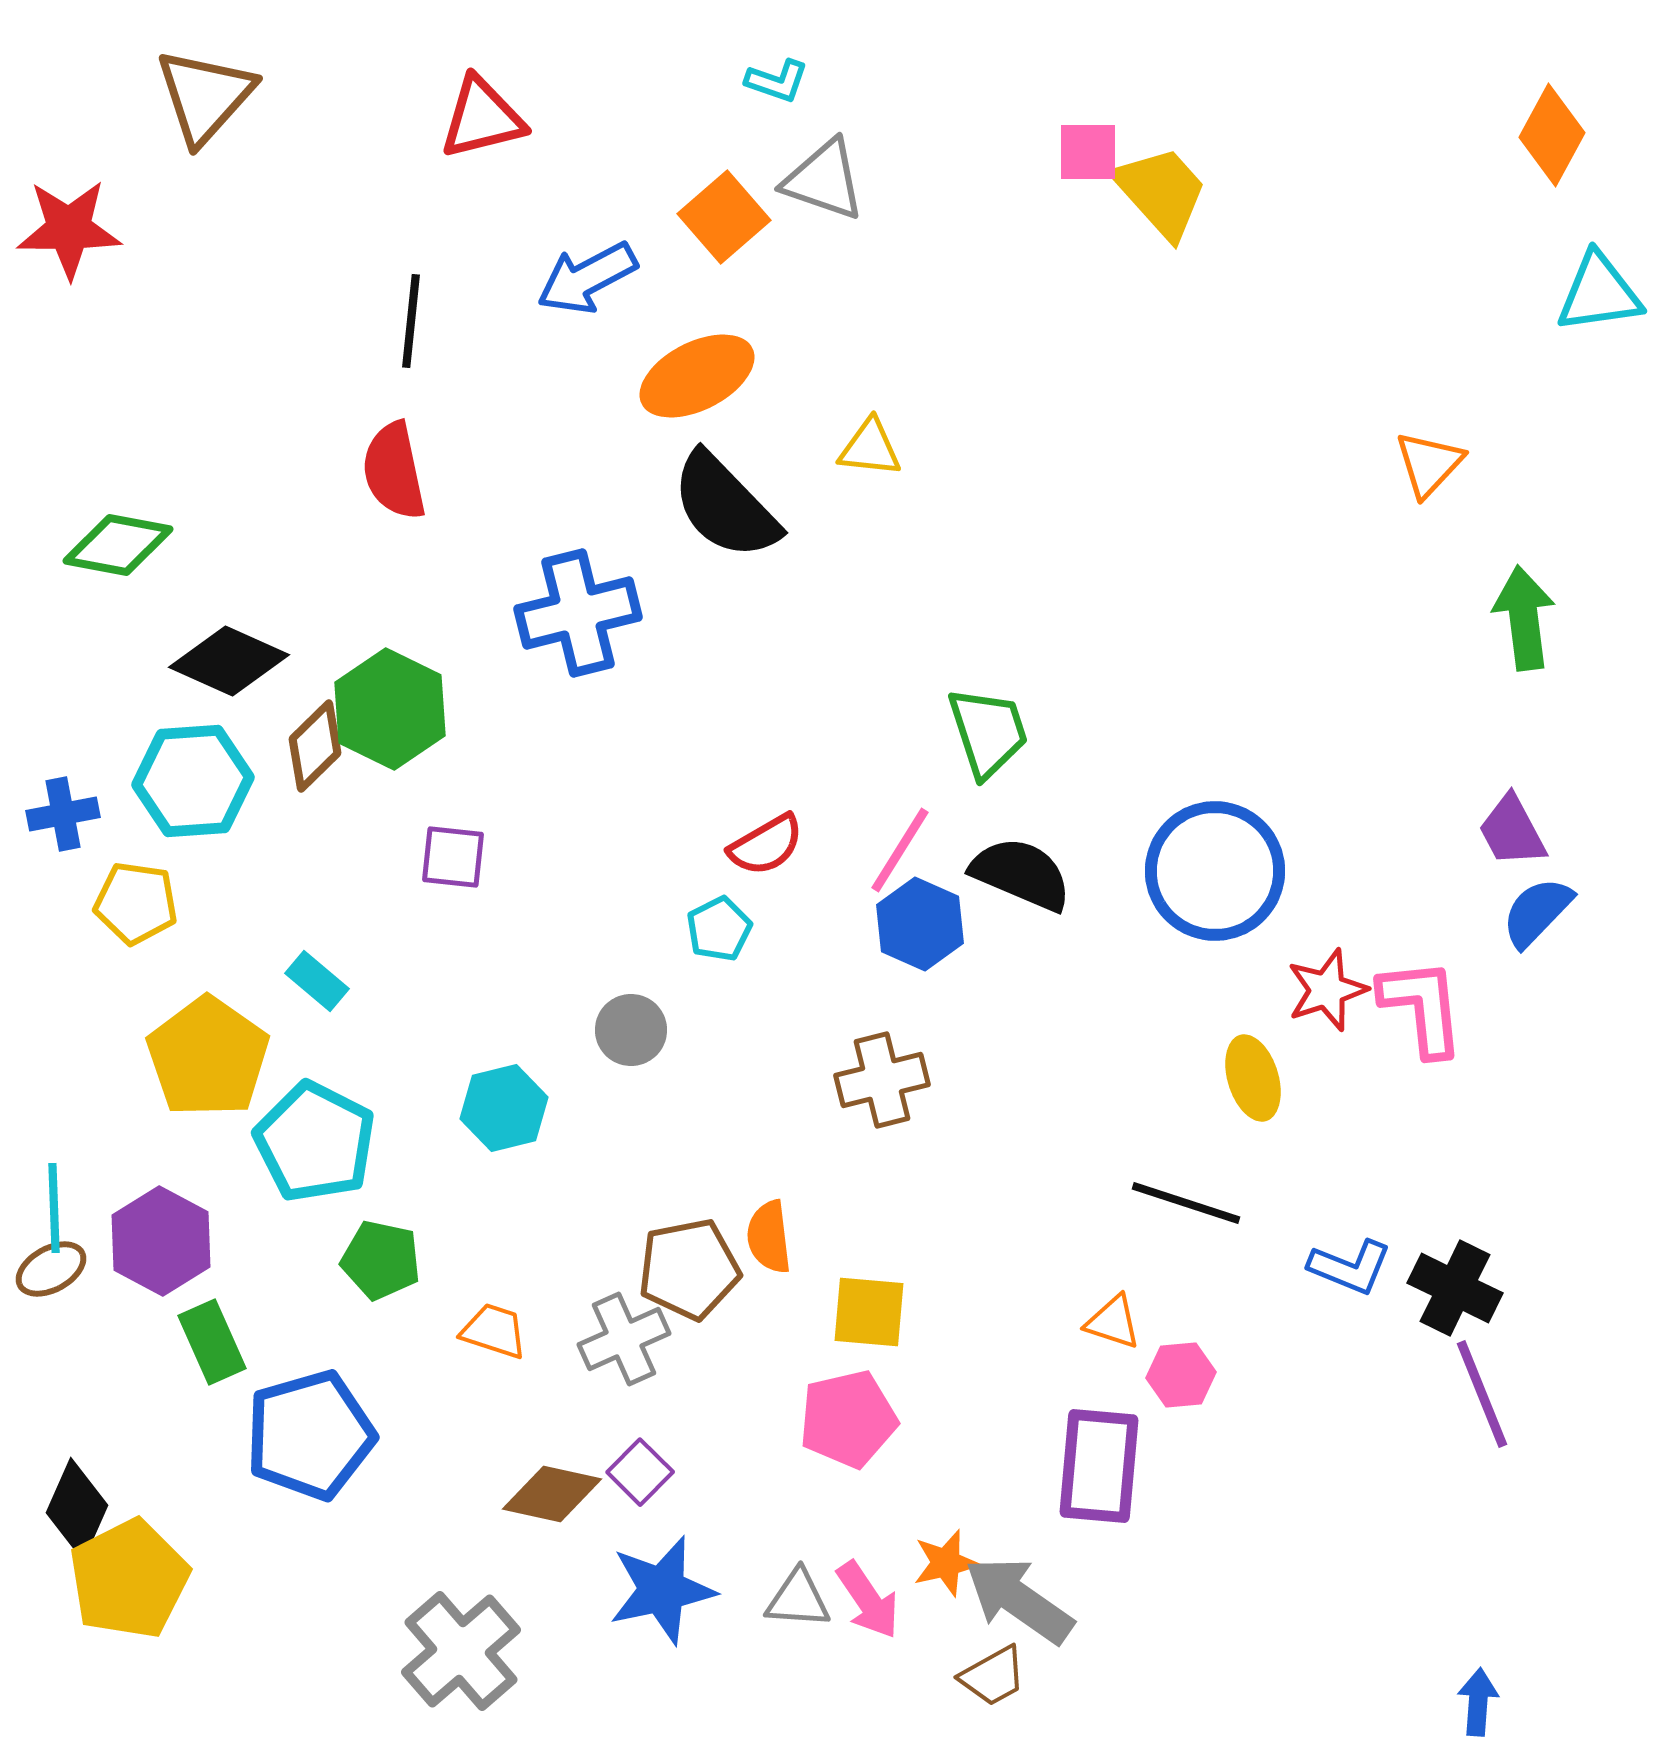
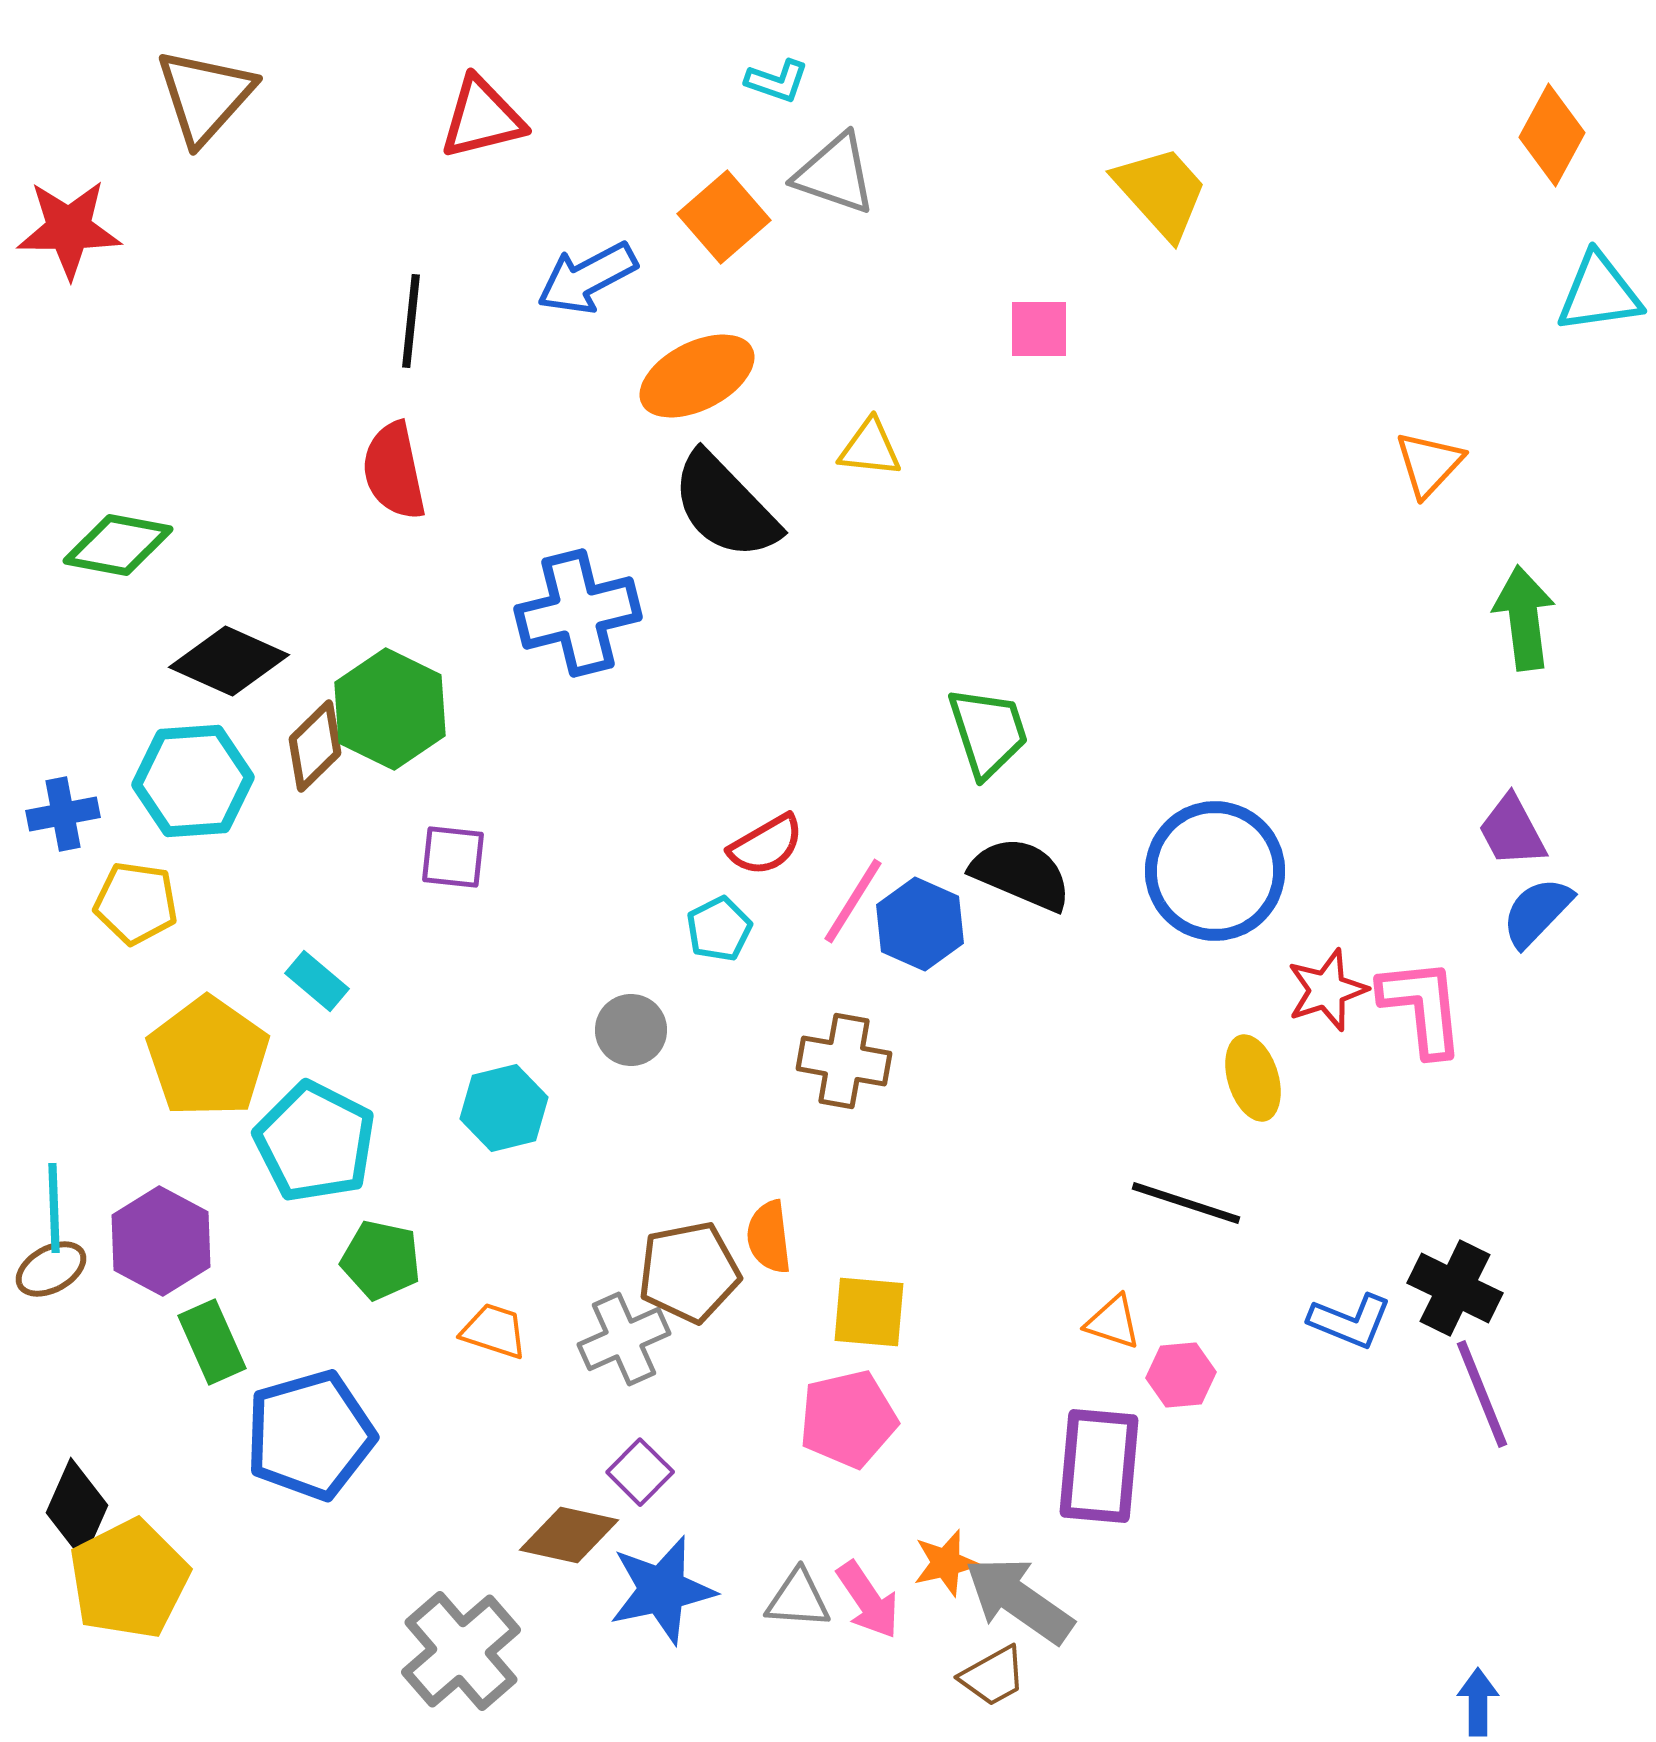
pink square at (1088, 152): moved 49 px left, 177 px down
gray triangle at (824, 180): moved 11 px right, 6 px up
pink line at (900, 850): moved 47 px left, 51 px down
brown cross at (882, 1080): moved 38 px left, 19 px up; rotated 24 degrees clockwise
blue L-shape at (1350, 1267): moved 54 px down
brown pentagon at (689, 1269): moved 3 px down
brown diamond at (552, 1494): moved 17 px right, 41 px down
blue arrow at (1478, 1702): rotated 4 degrees counterclockwise
